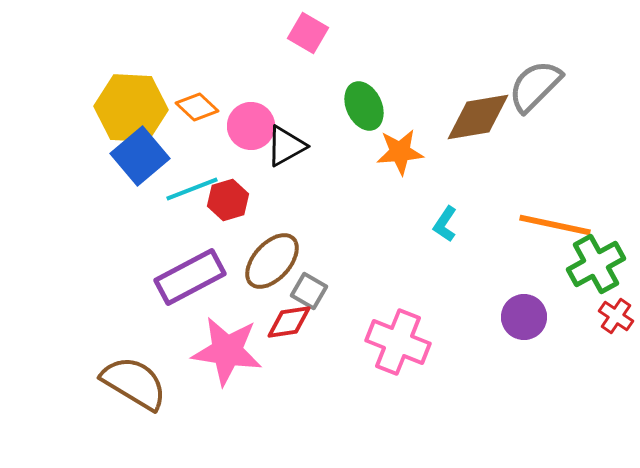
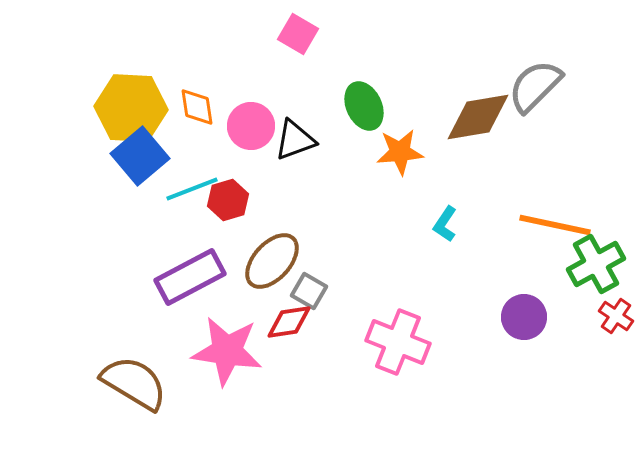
pink square: moved 10 px left, 1 px down
orange diamond: rotated 39 degrees clockwise
black triangle: moved 9 px right, 6 px up; rotated 9 degrees clockwise
